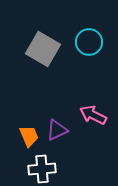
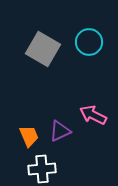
purple triangle: moved 3 px right, 1 px down
